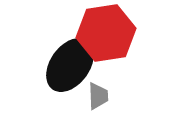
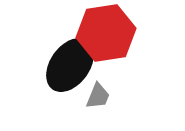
gray trapezoid: rotated 24 degrees clockwise
